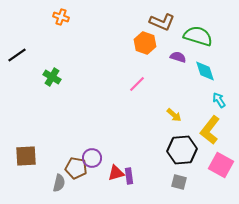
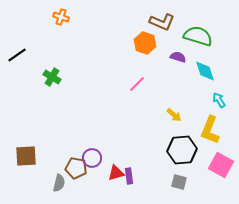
yellow L-shape: rotated 16 degrees counterclockwise
